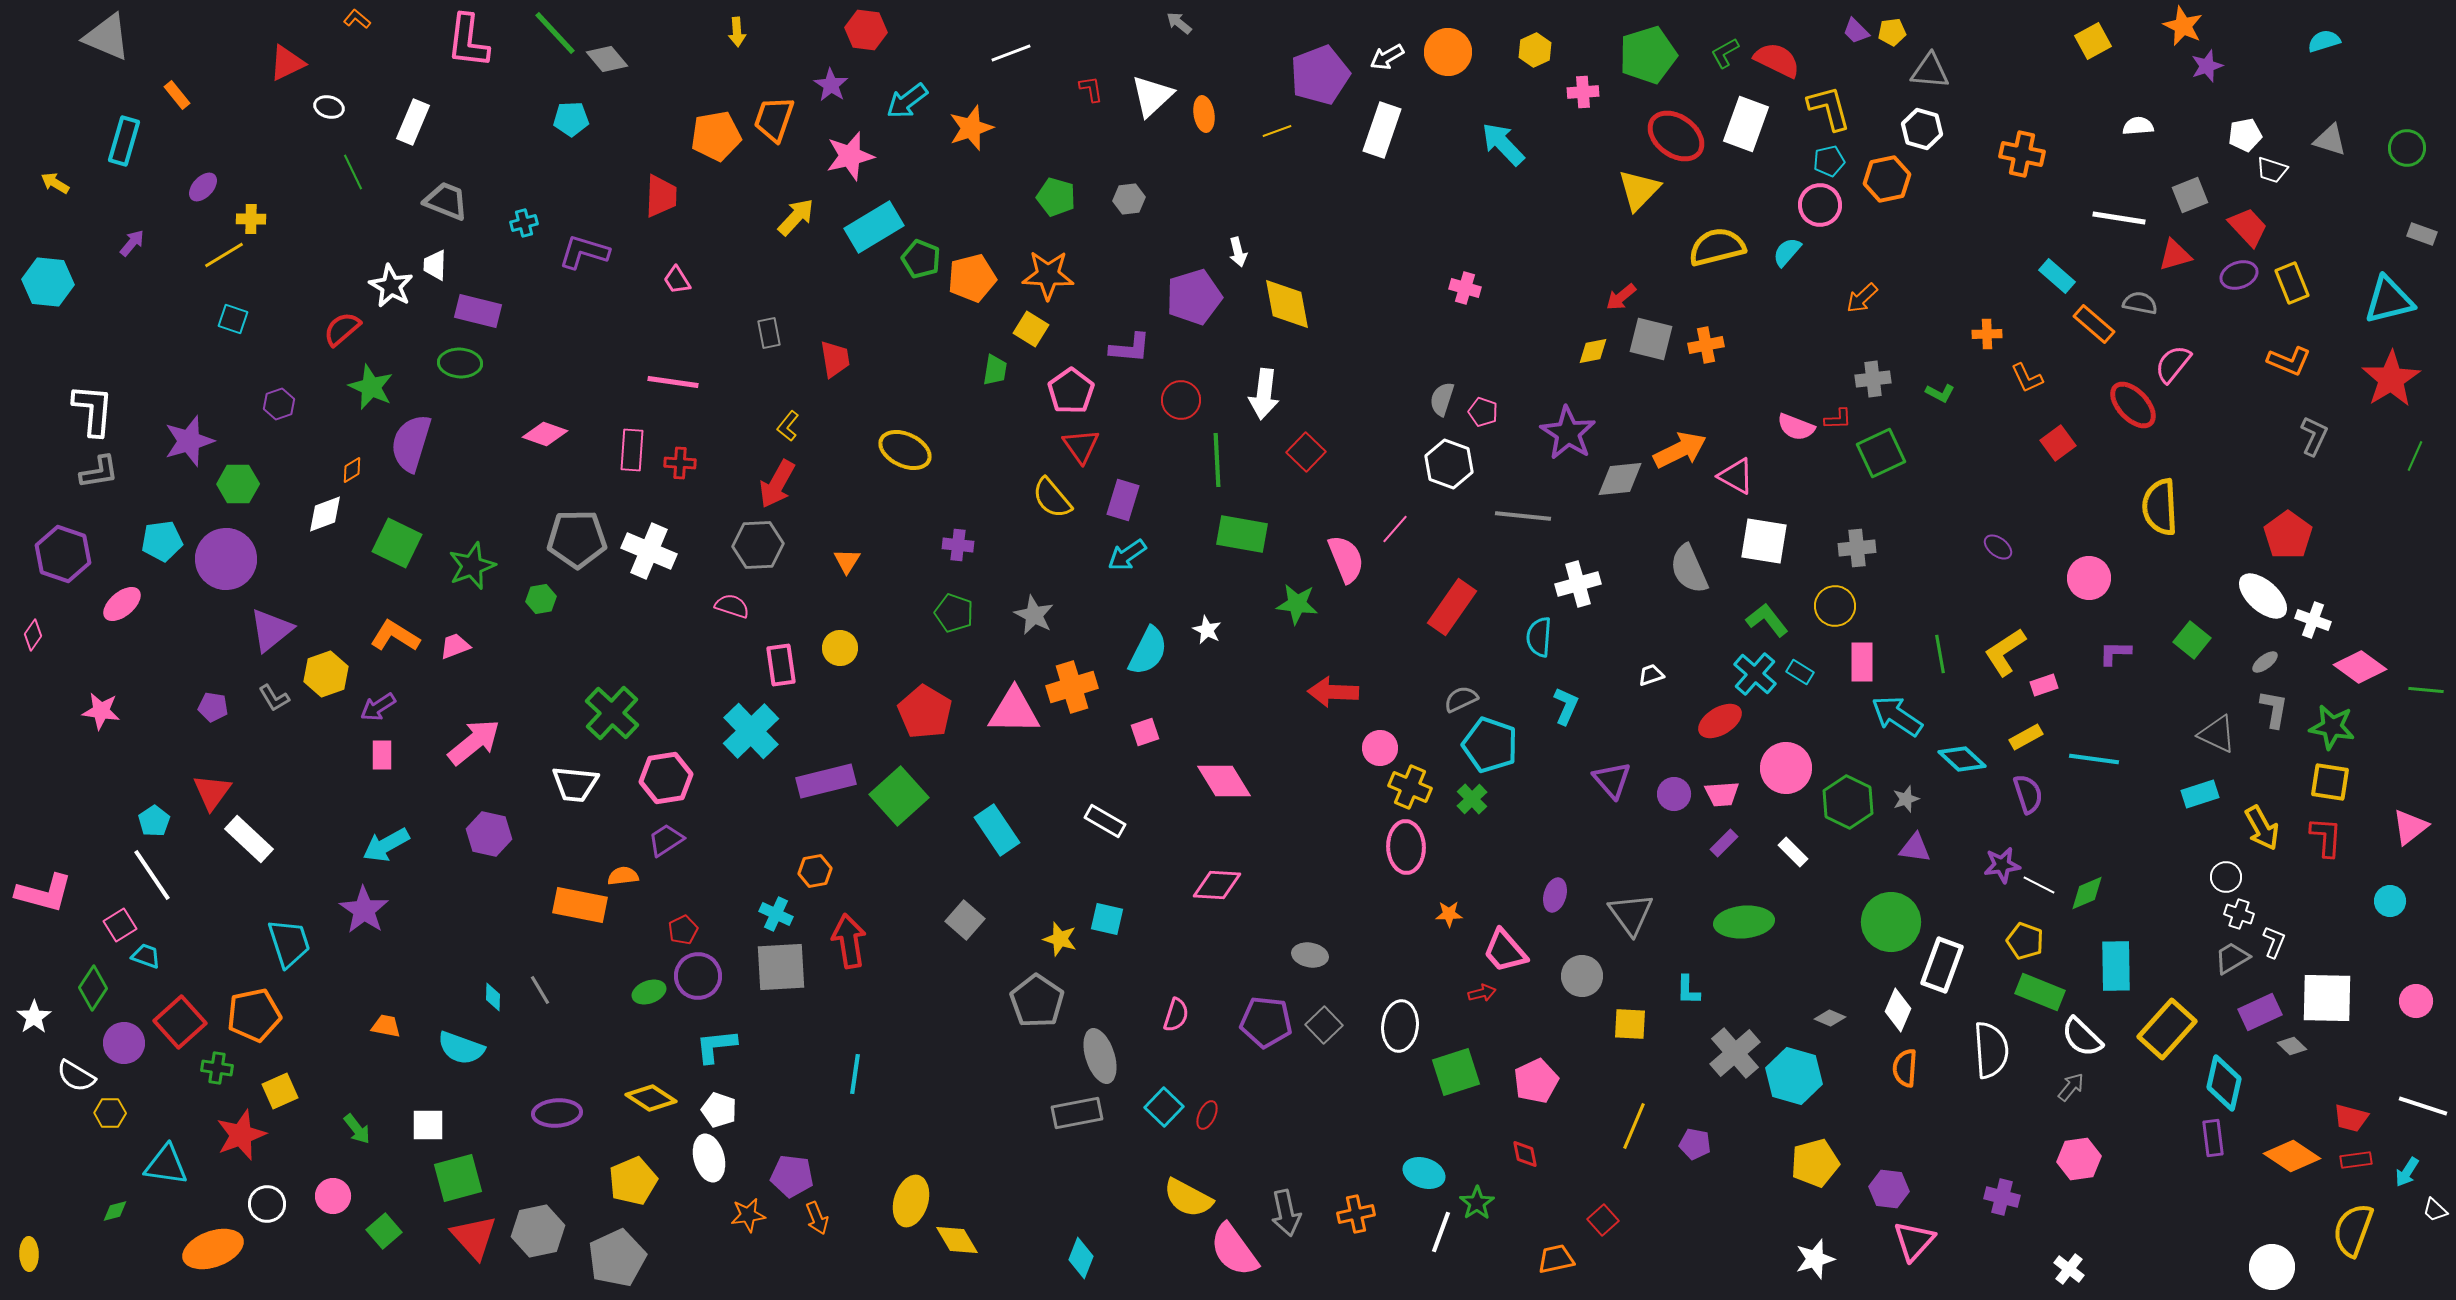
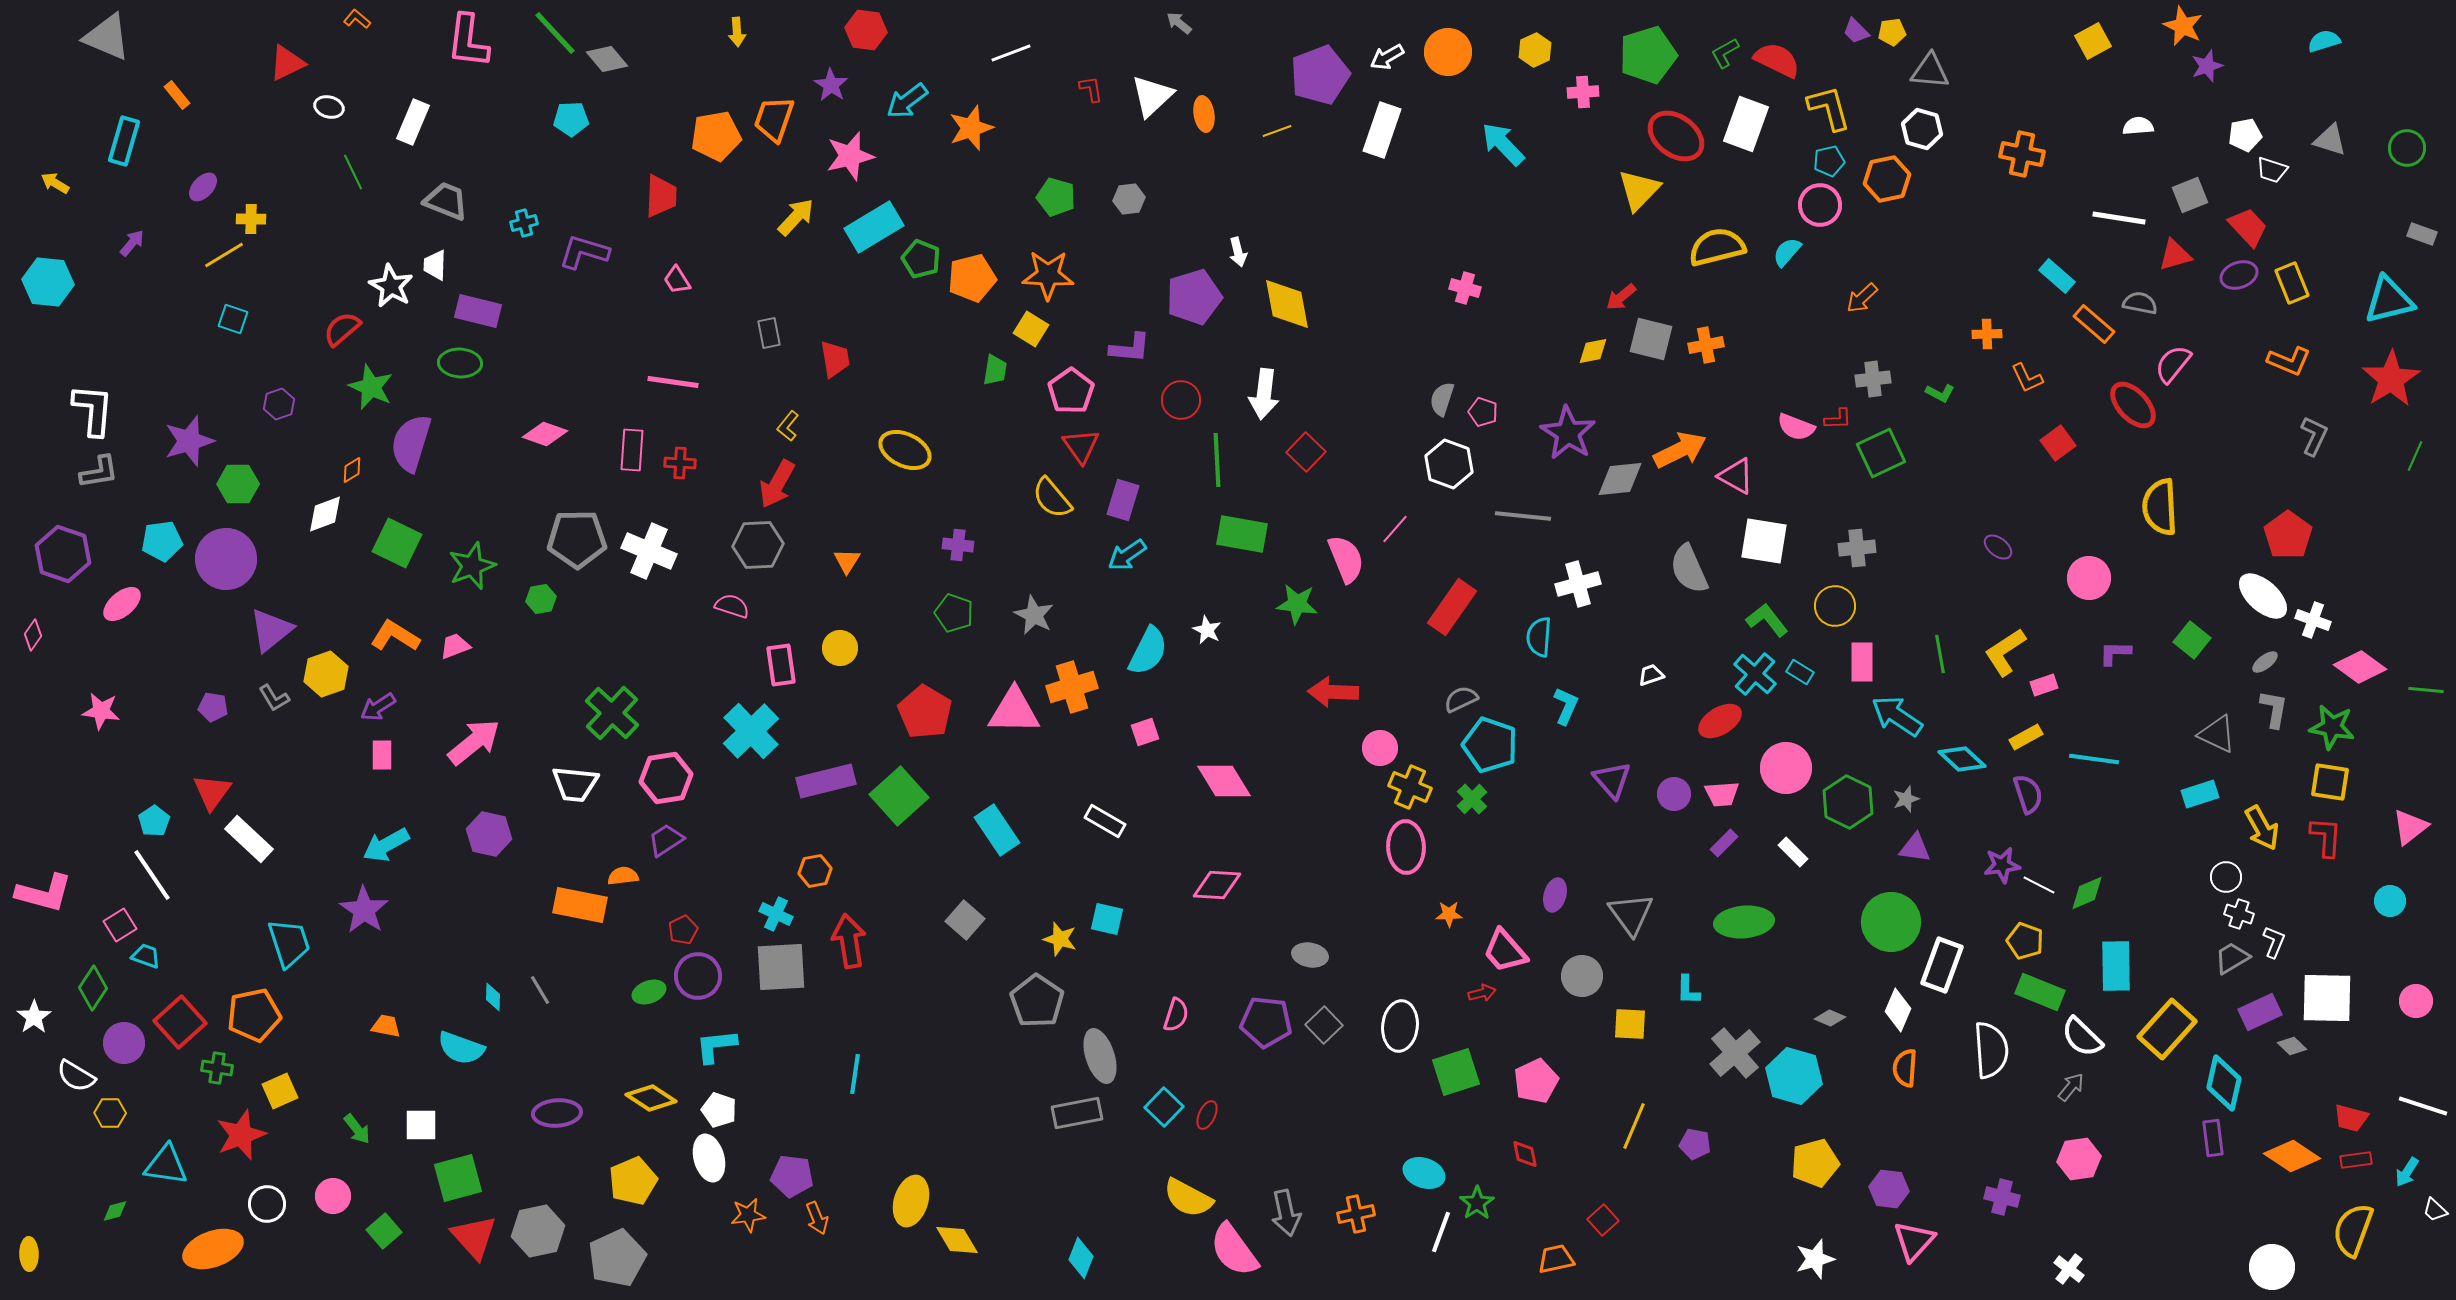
white square at (428, 1125): moved 7 px left
